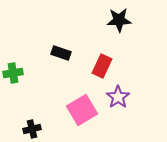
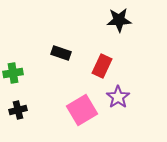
black cross: moved 14 px left, 19 px up
